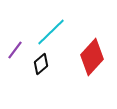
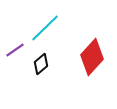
cyan line: moved 6 px left, 4 px up
purple line: rotated 18 degrees clockwise
